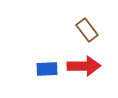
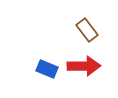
blue rectangle: rotated 25 degrees clockwise
